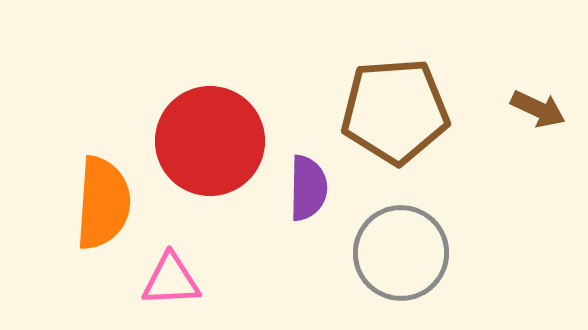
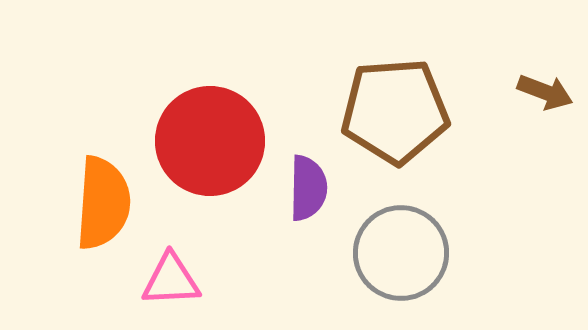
brown arrow: moved 7 px right, 17 px up; rotated 4 degrees counterclockwise
